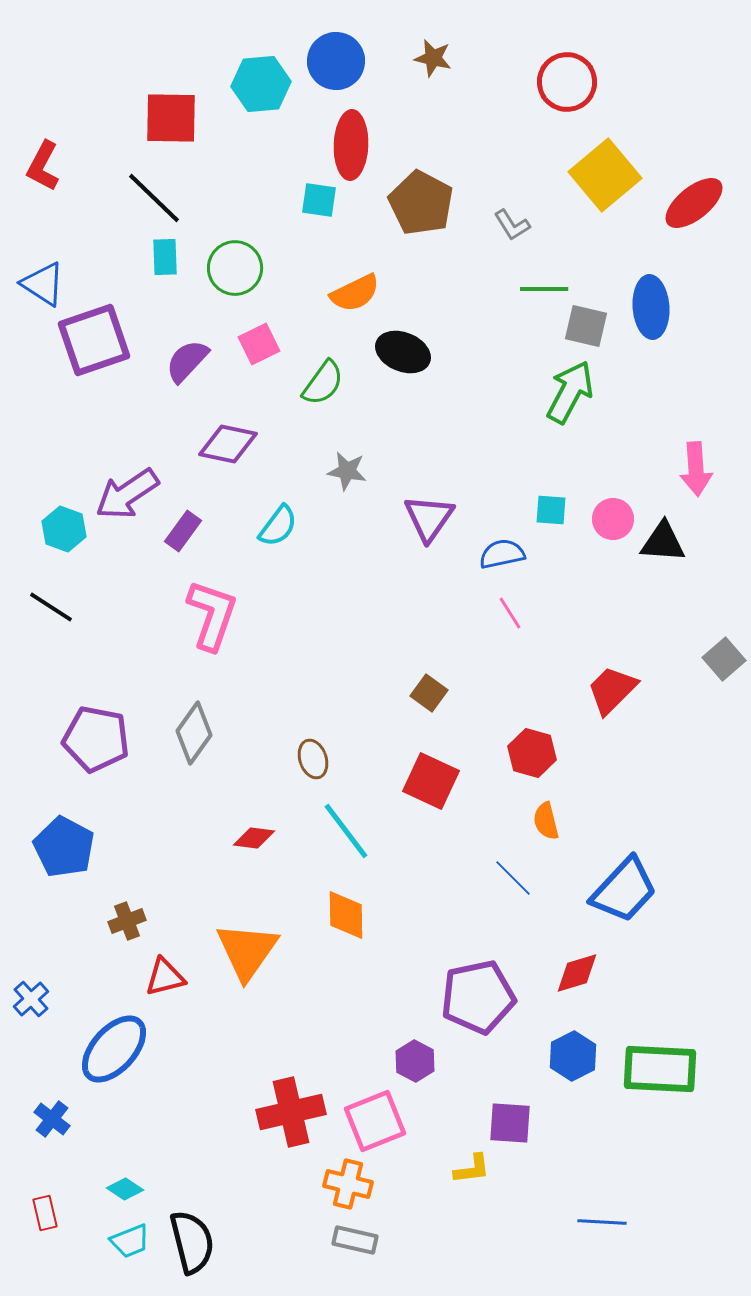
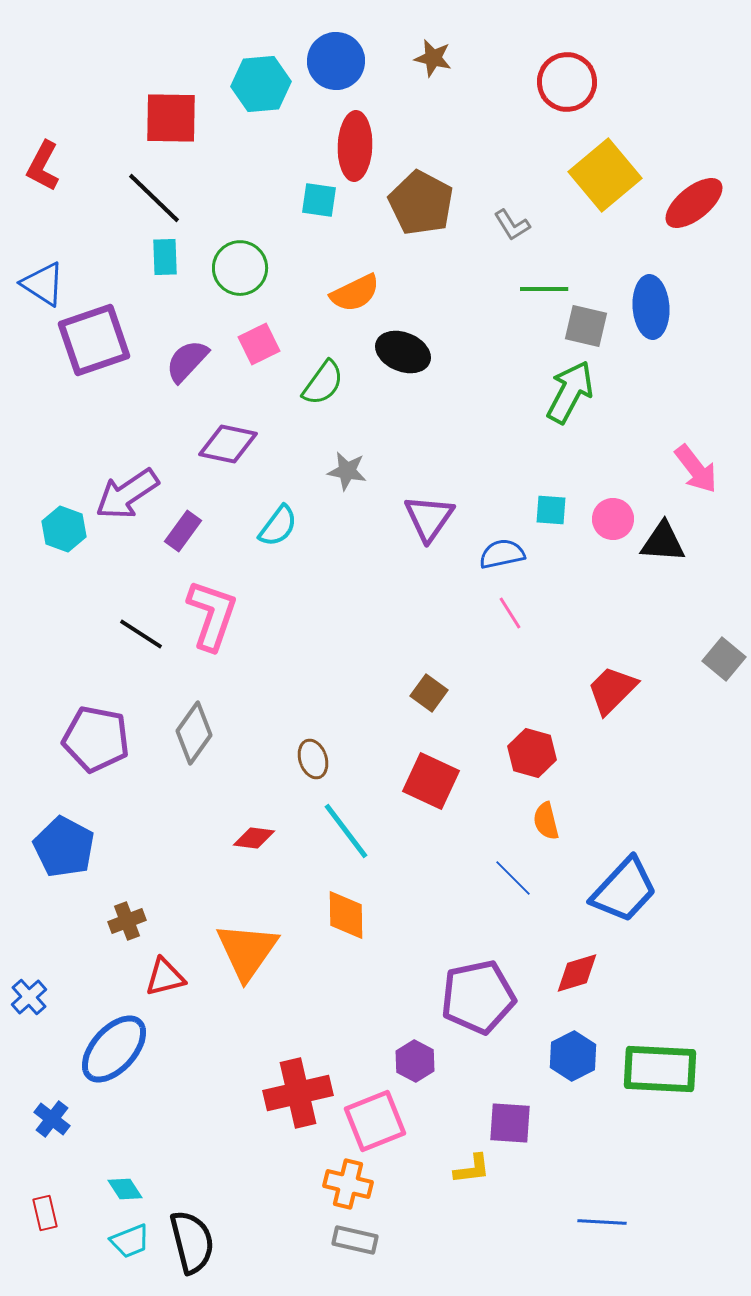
red ellipse at (351, 145): moved 4 px right, 1 px down
green circle at (235, 268): moved 5 px right
pink arrow at (696, 469): rotated 34 degrees counterclockwise
black line at (51, 607): moved 90 px right, 27 px down
gray square at (724, 659): rotated 9 degrees counterclockwise
blue cross at (31, 999): moved 2 px left, 2 px up
red cross at (291, 1112): moved 7 px right, 19 px up
cyan diamond at (125, 1189): rotated 24 degrees clockwise
